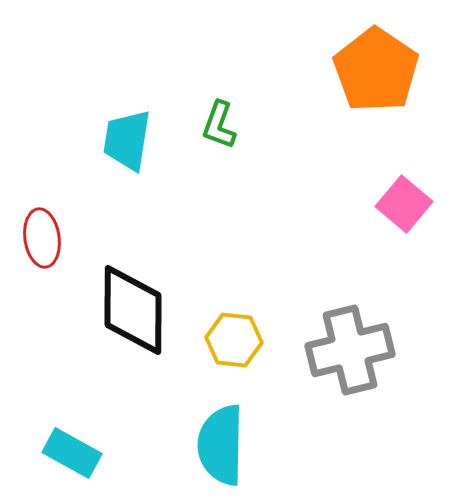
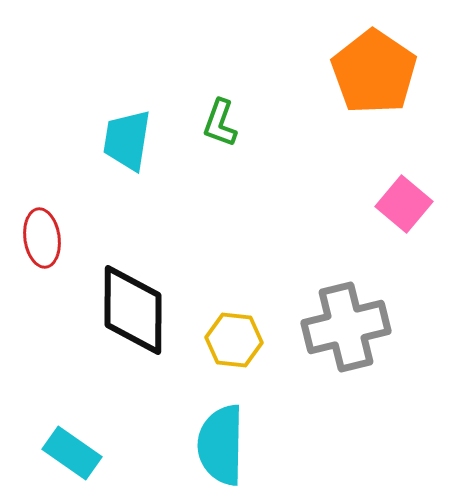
orange pentagon: moved 2 px left, 2 px down
green L-shape: moved 1 px right, 2 px up
gray cross: moved 4 px left, 23 px up
cyan rectangle: rotated 6 degrees clockwise
